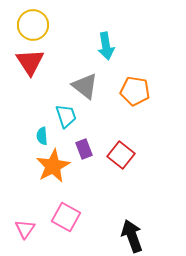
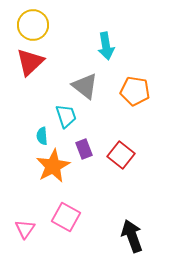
red triangle: rotated 20 degrees clockwise
